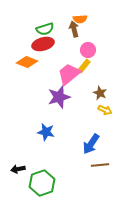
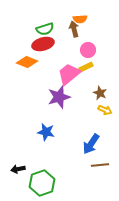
yellow rectangle: moved 2 px right, 1 px down; rotated 24 degrees clockwise
